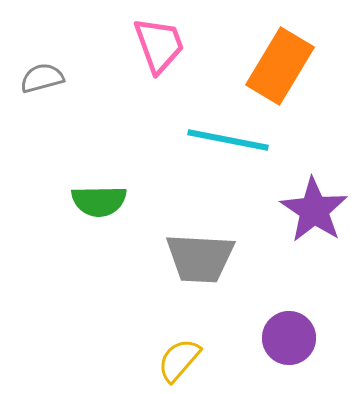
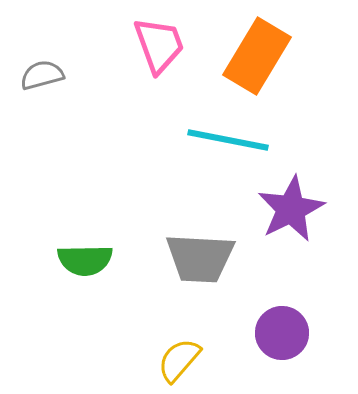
orange rectangle: moved 23 px left, 10 px up
gray semicircle: moved 3 px up
green semicircle: moved 14 px left, 59 px down
purple star: moved 23 px left, 1 px up; rotated 12 degrees clockwise
purple circle: moved 7 px left, 5 px up
